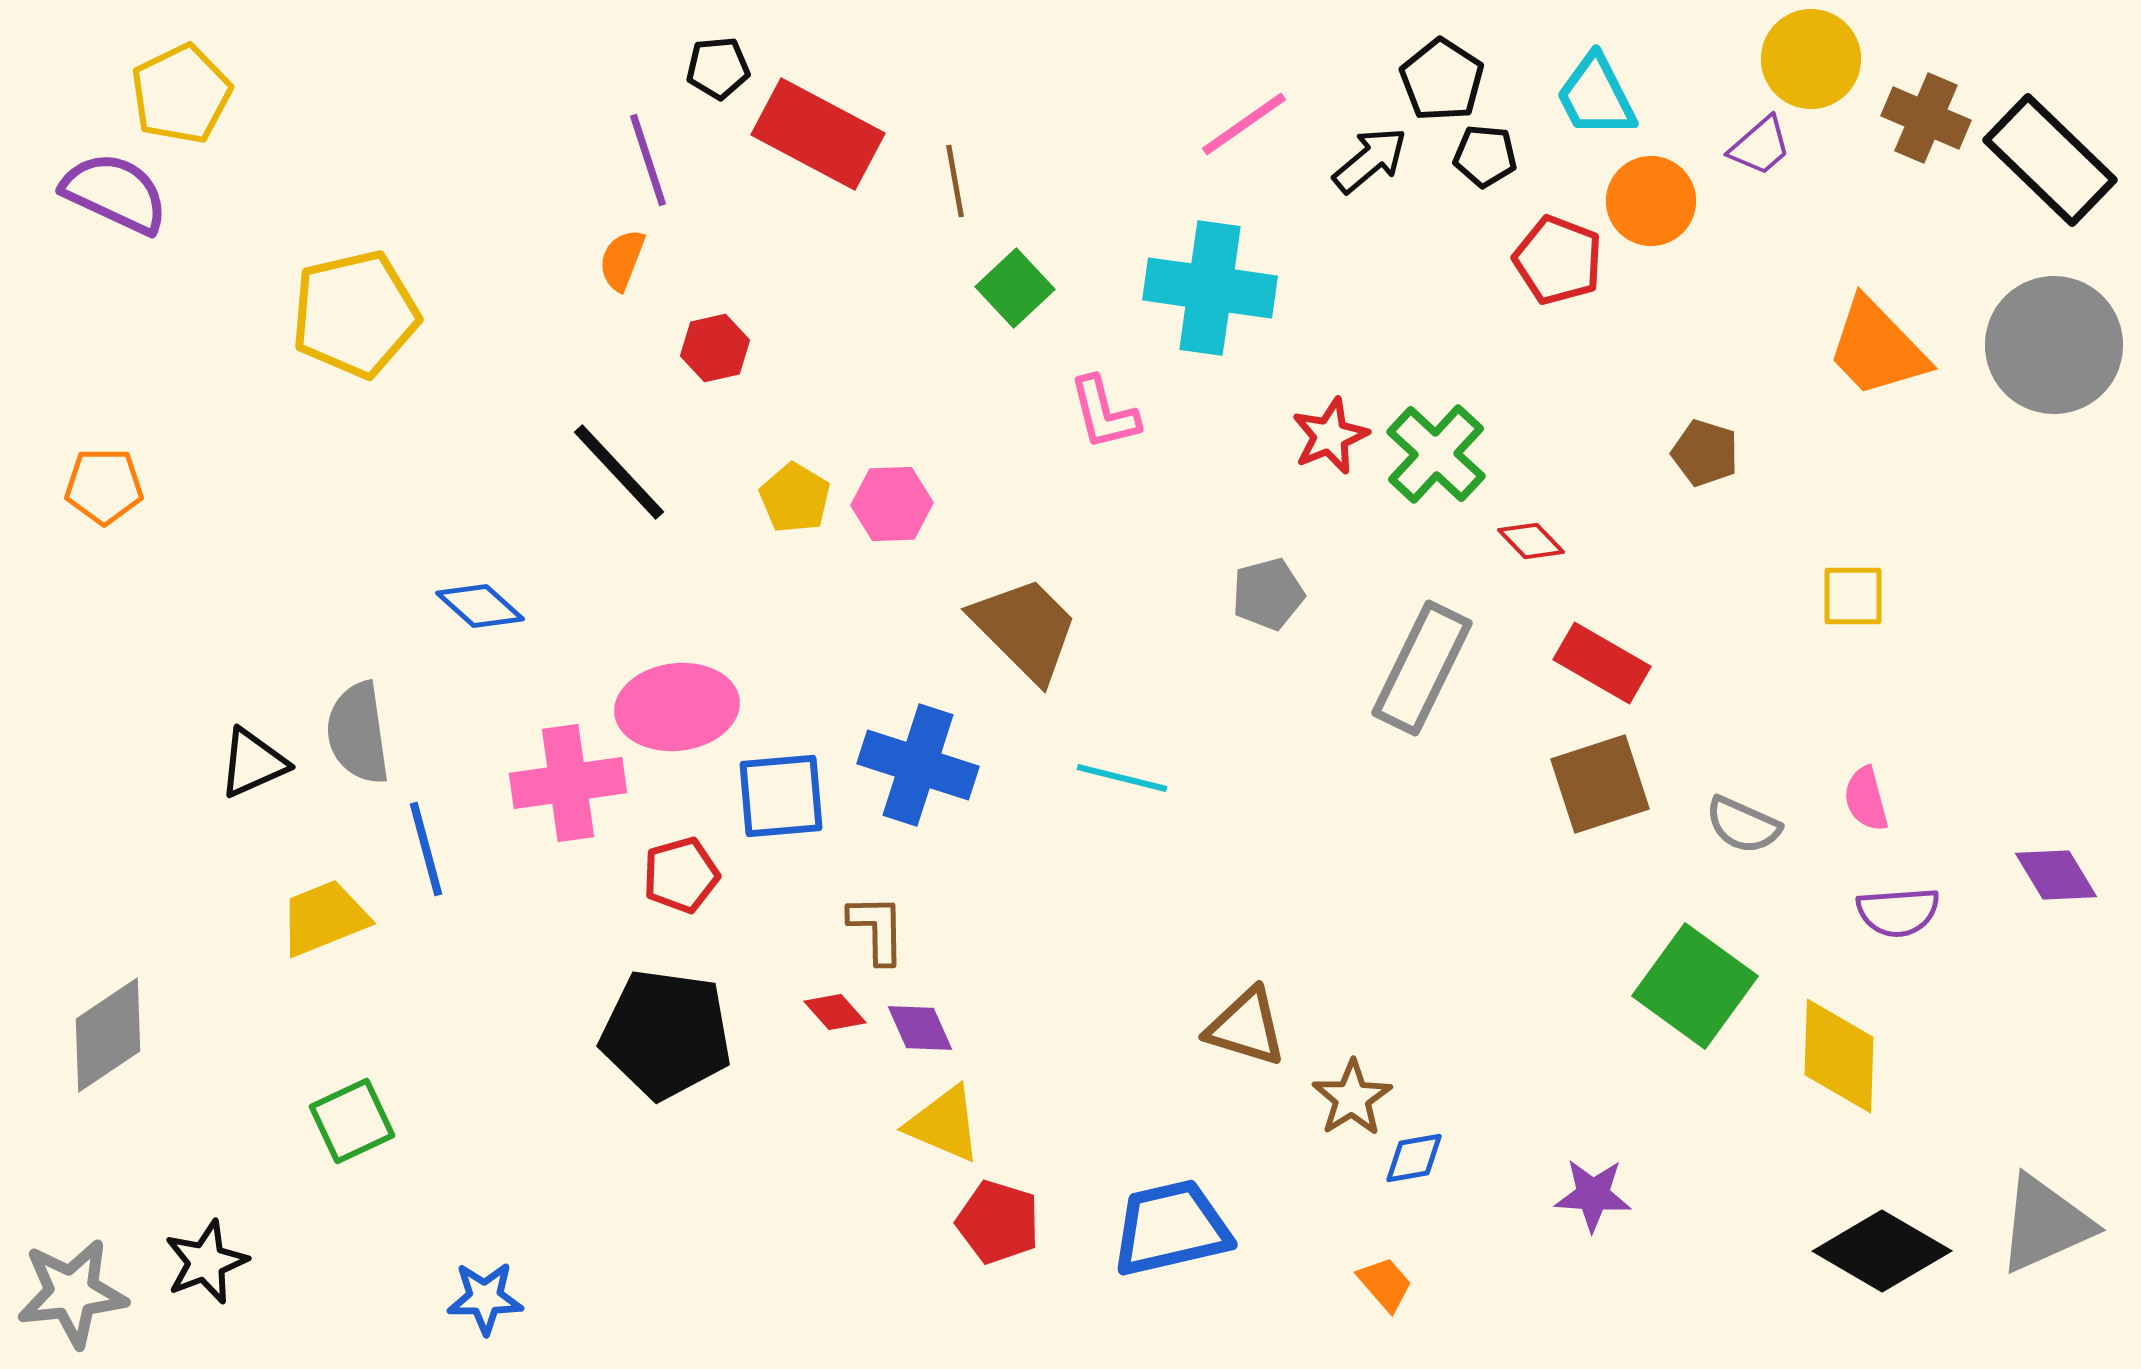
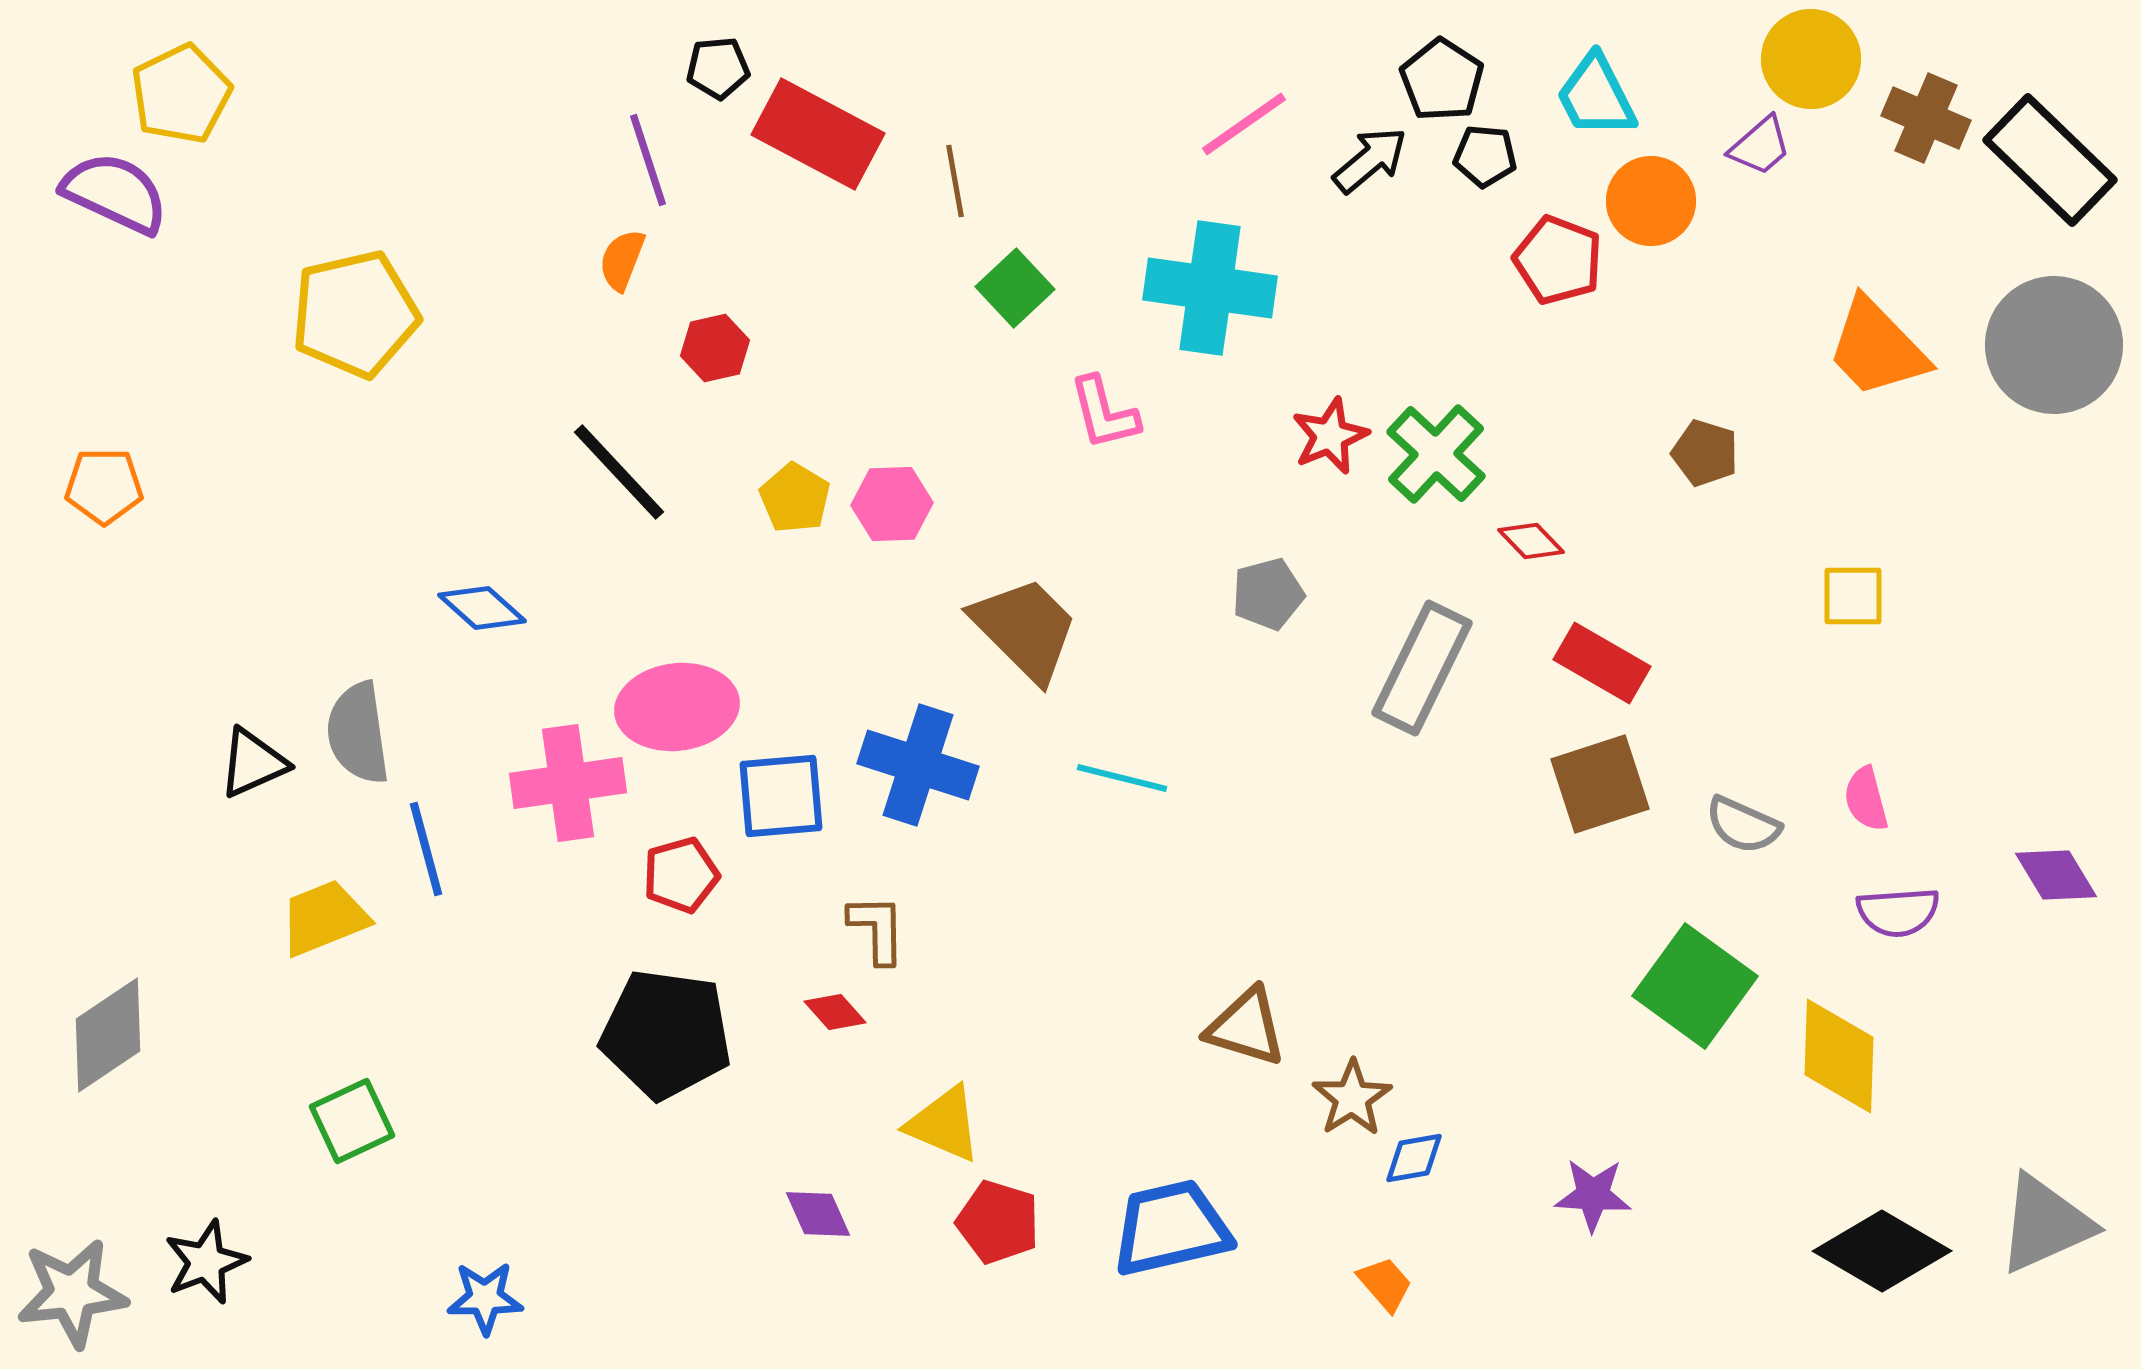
blue diamond at (480, 606): moved 2 px right, 2 px down
purple diamond at (920, 1028): moved 102 px left, 186 px down
